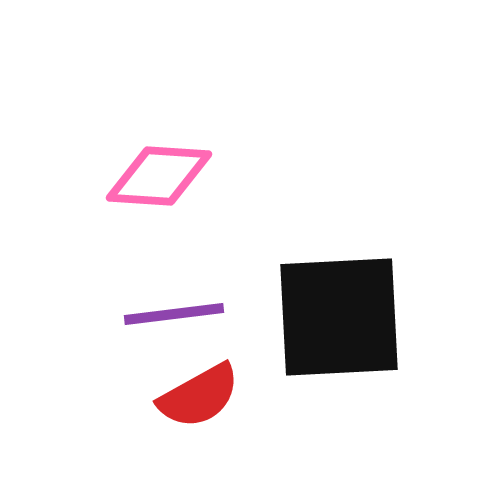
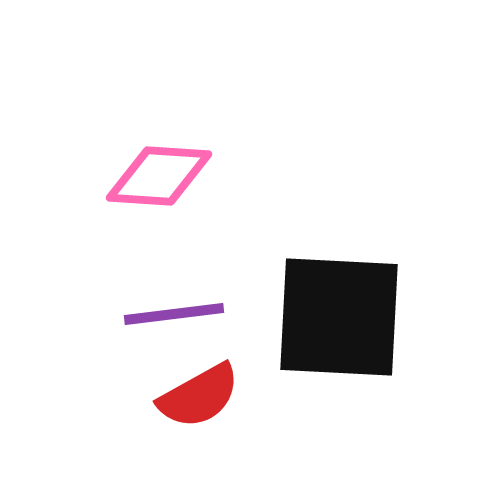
black square: rotated 6 degrees clockwise
